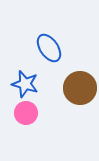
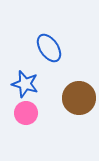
brown circle: moved 1 px left, 10 px down
